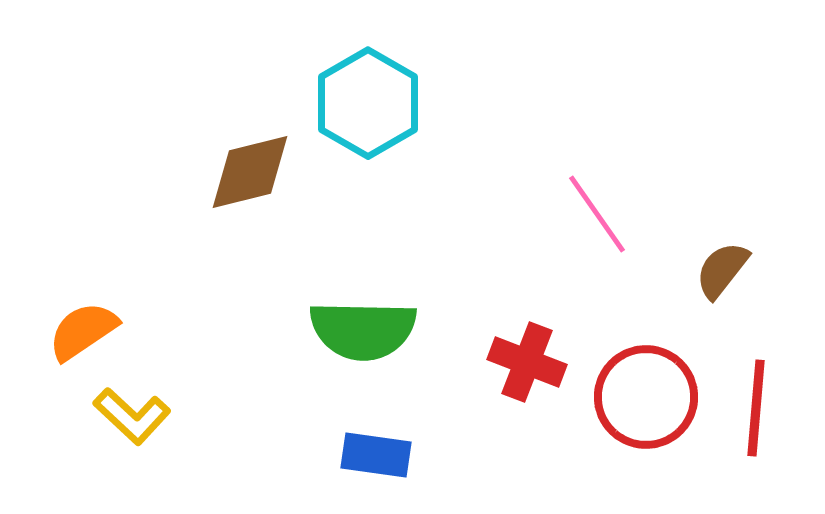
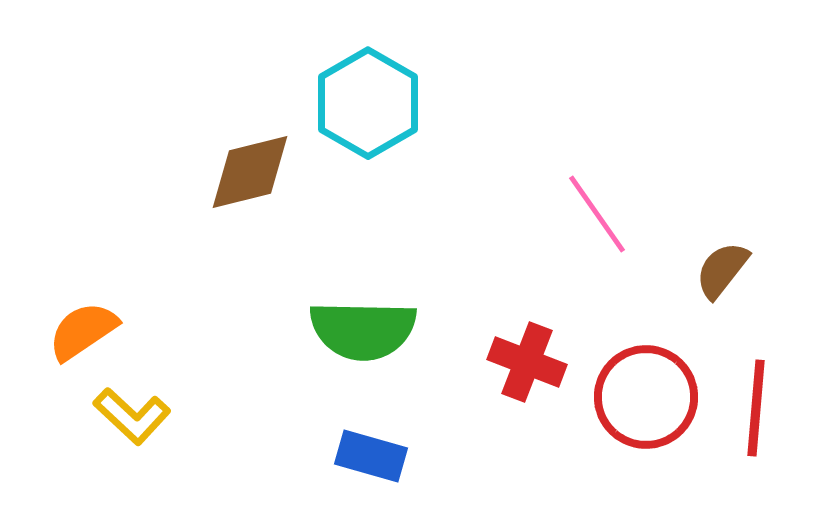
blue rectangle: moved 5 px left, 1 px down; rotated 8 degrees clockwise
